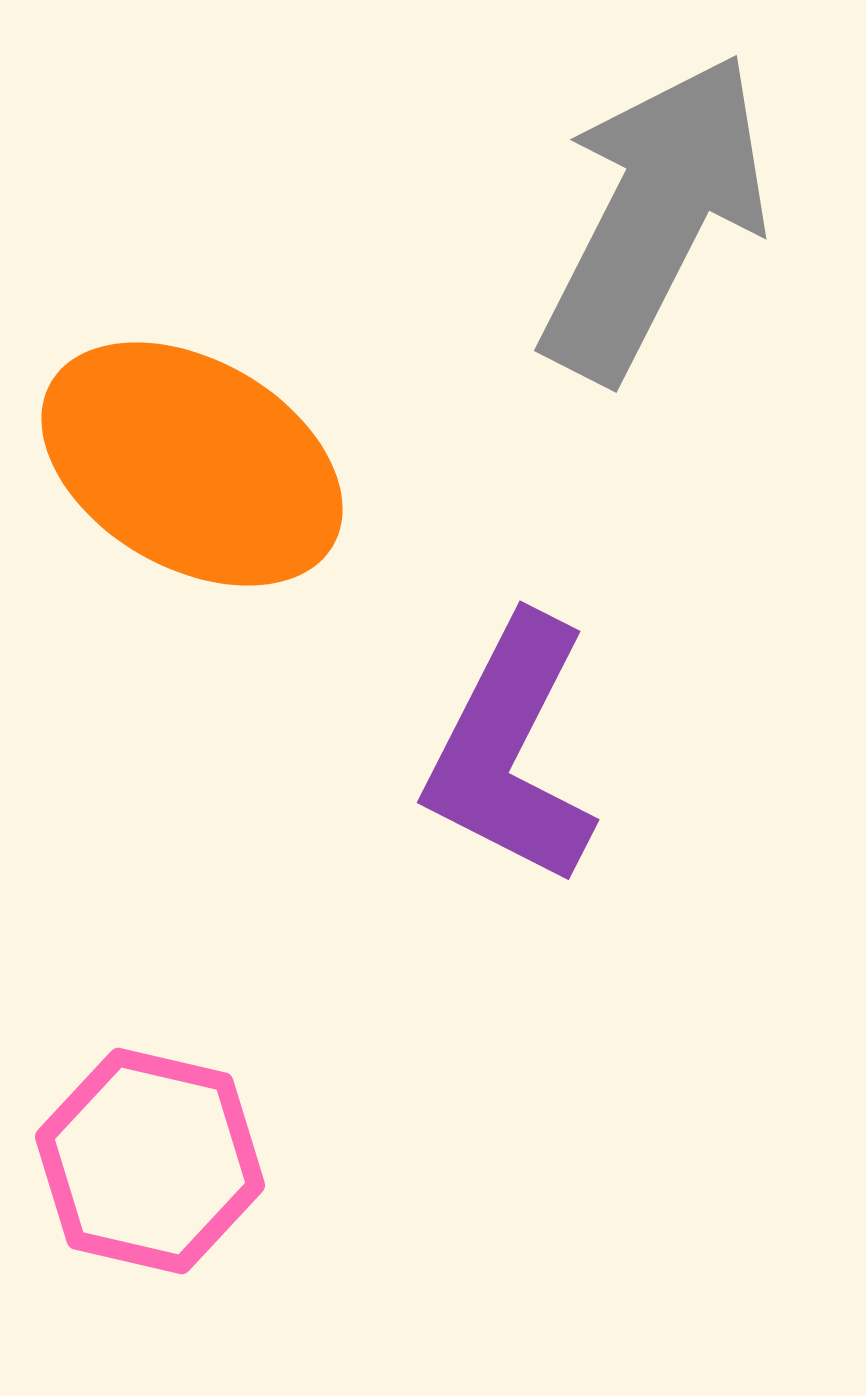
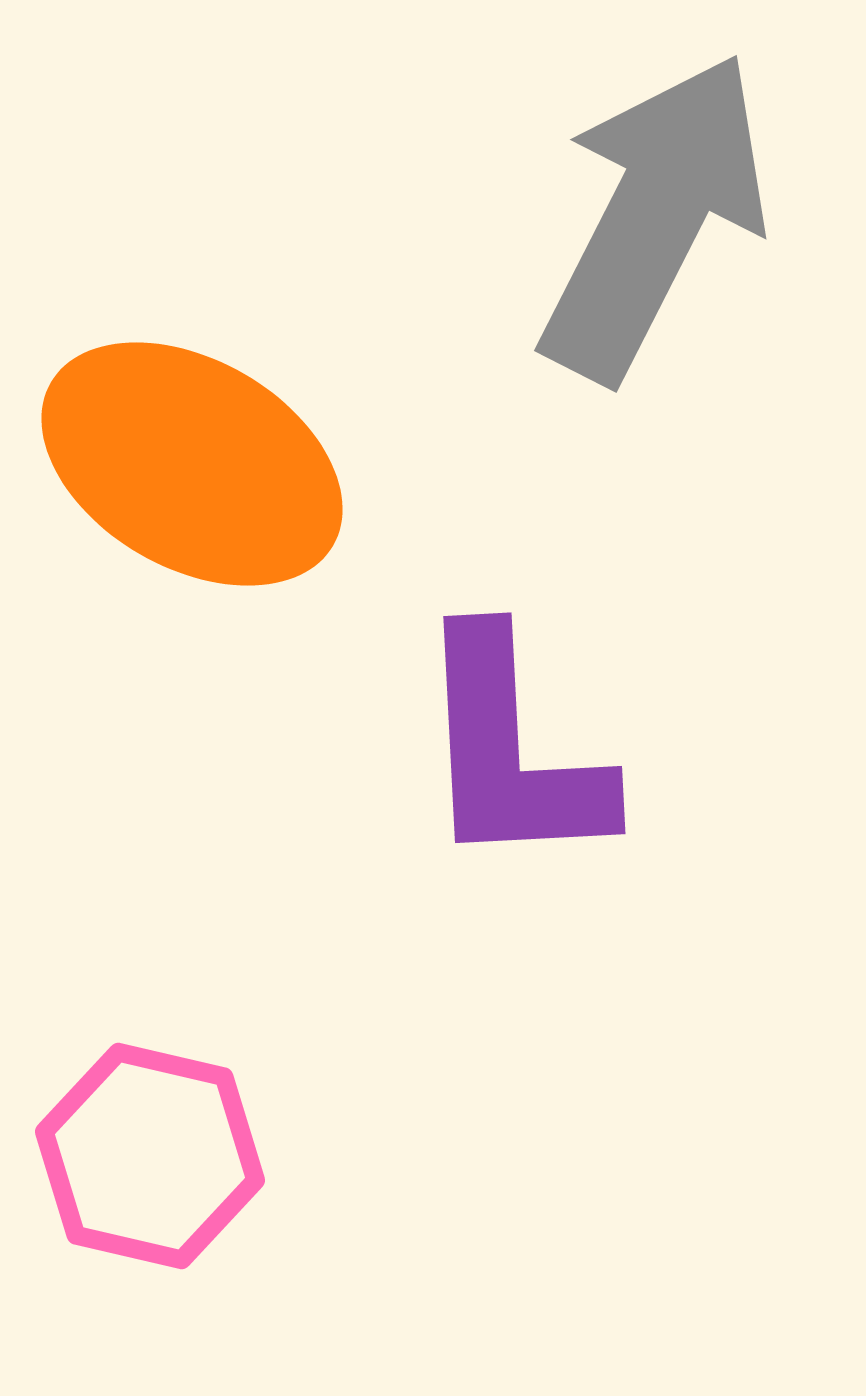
purple L-shape: rotated 30 degrees counterclockwise
pink hexagon: moved 5 px up
